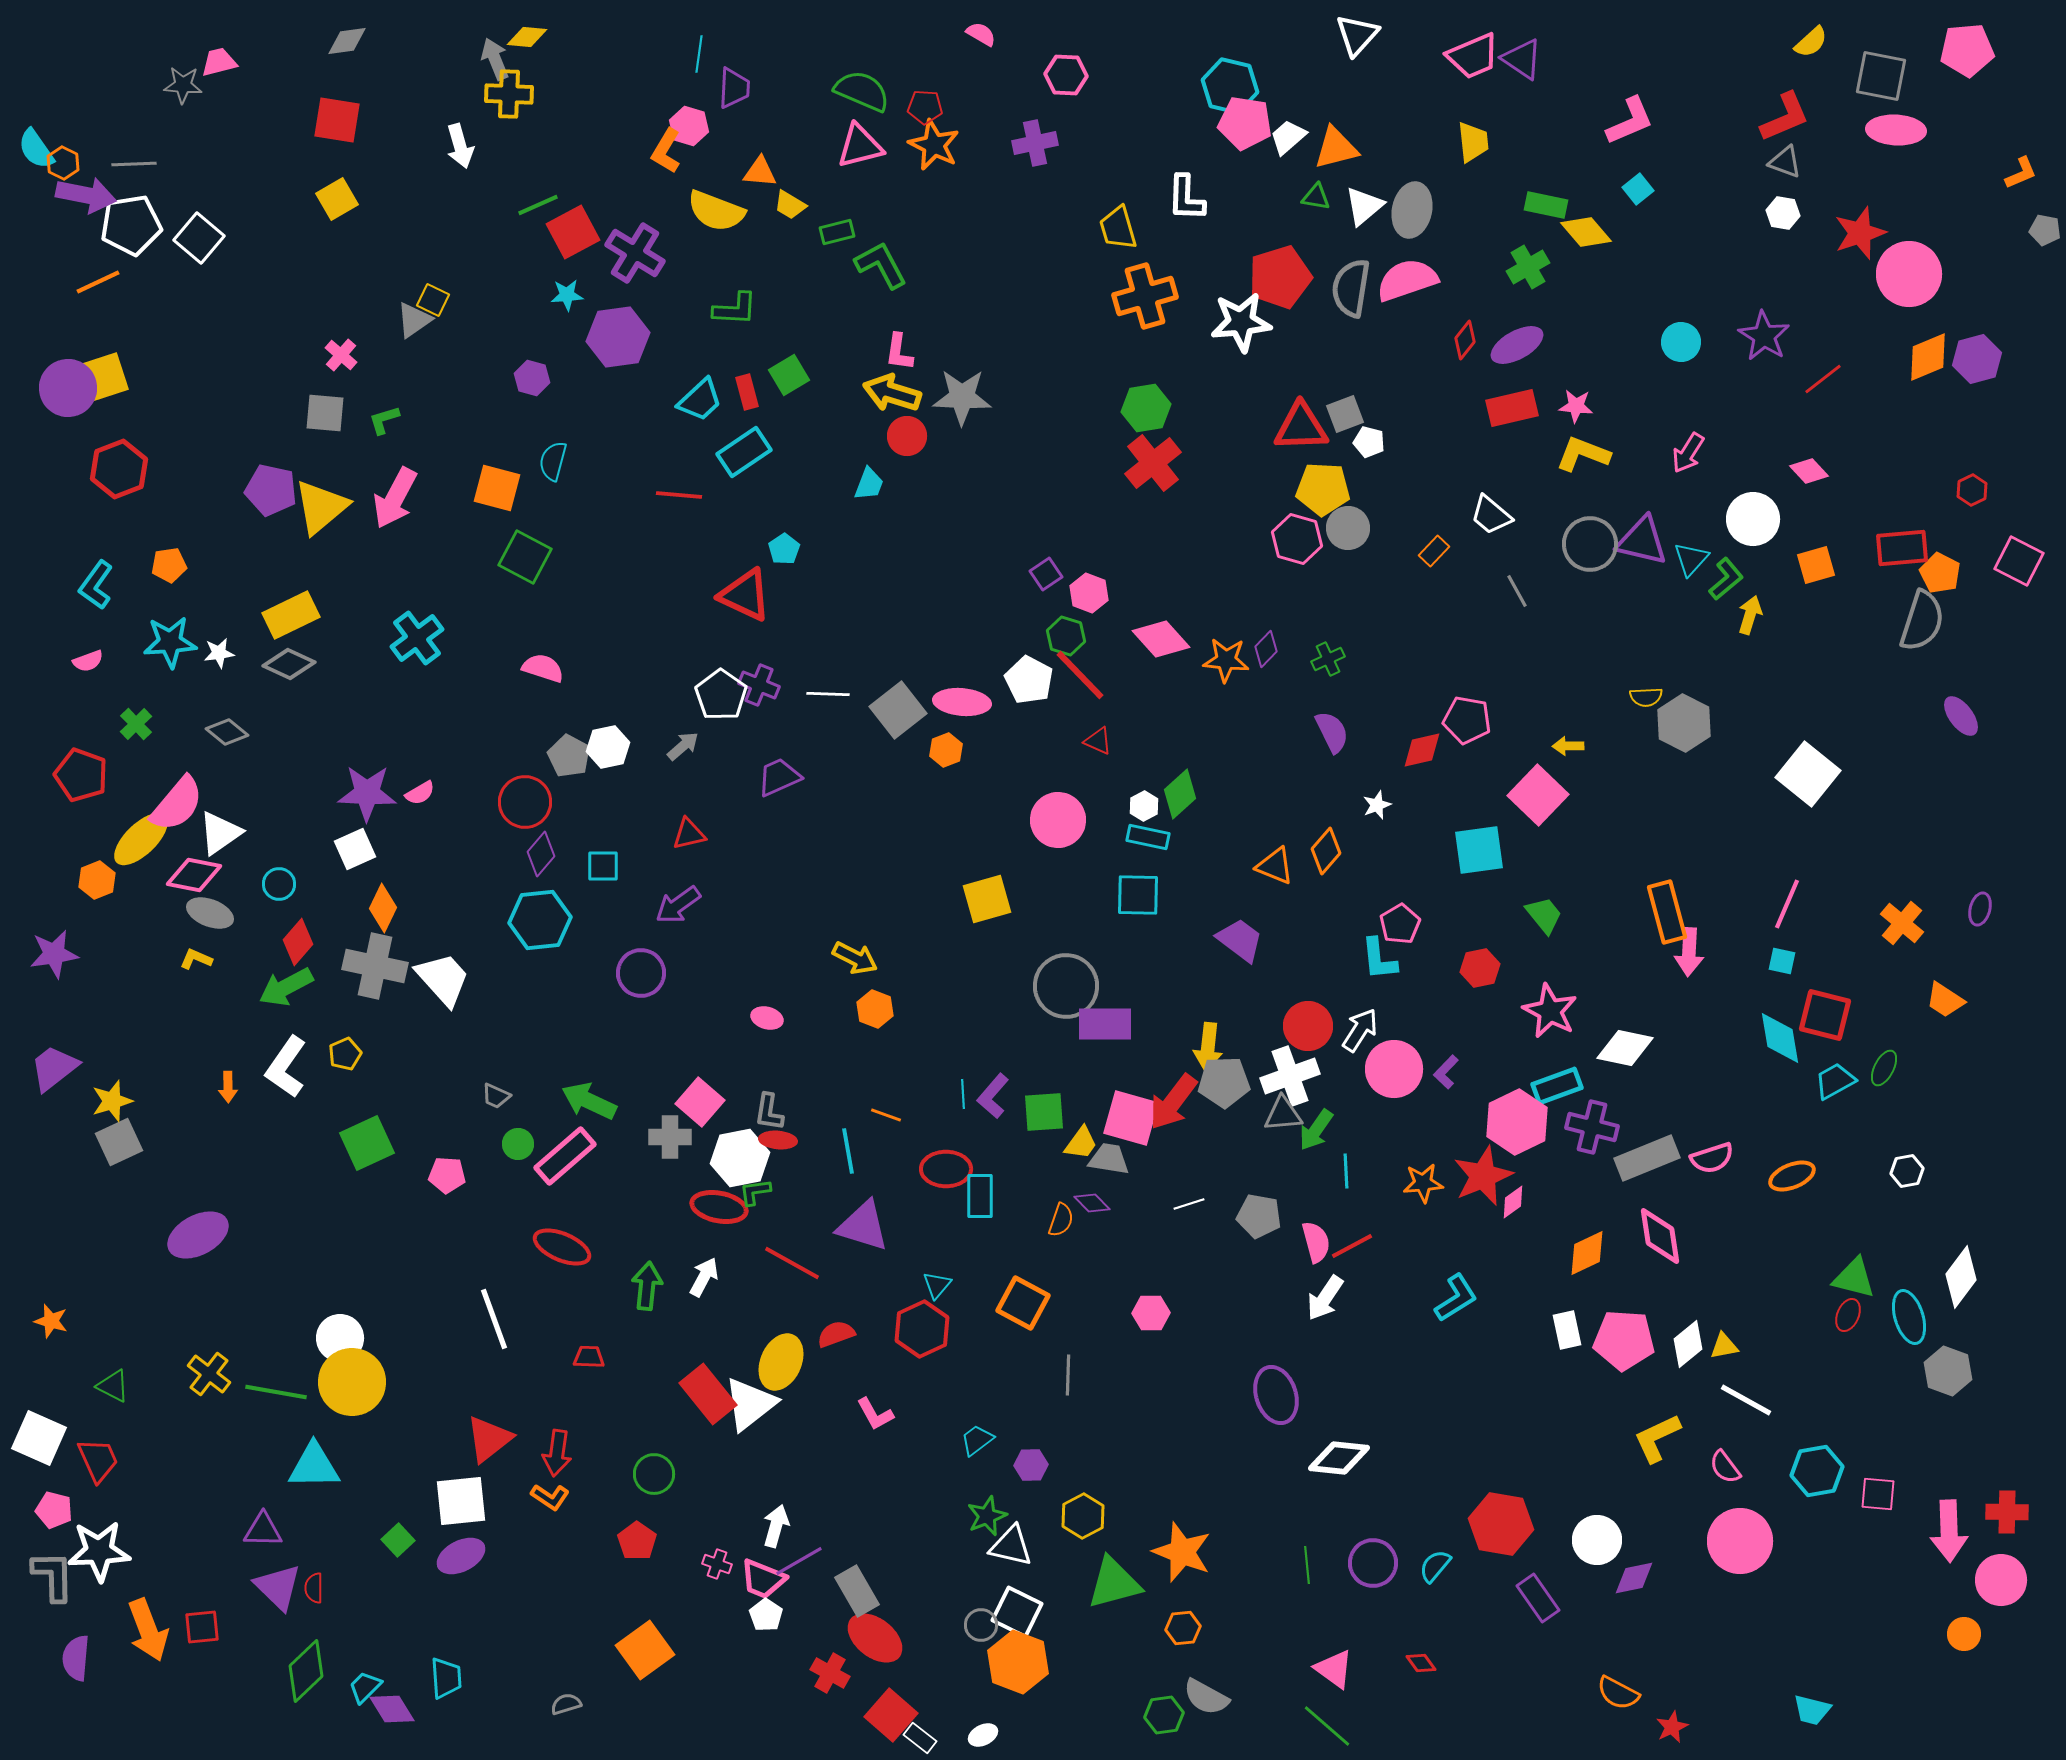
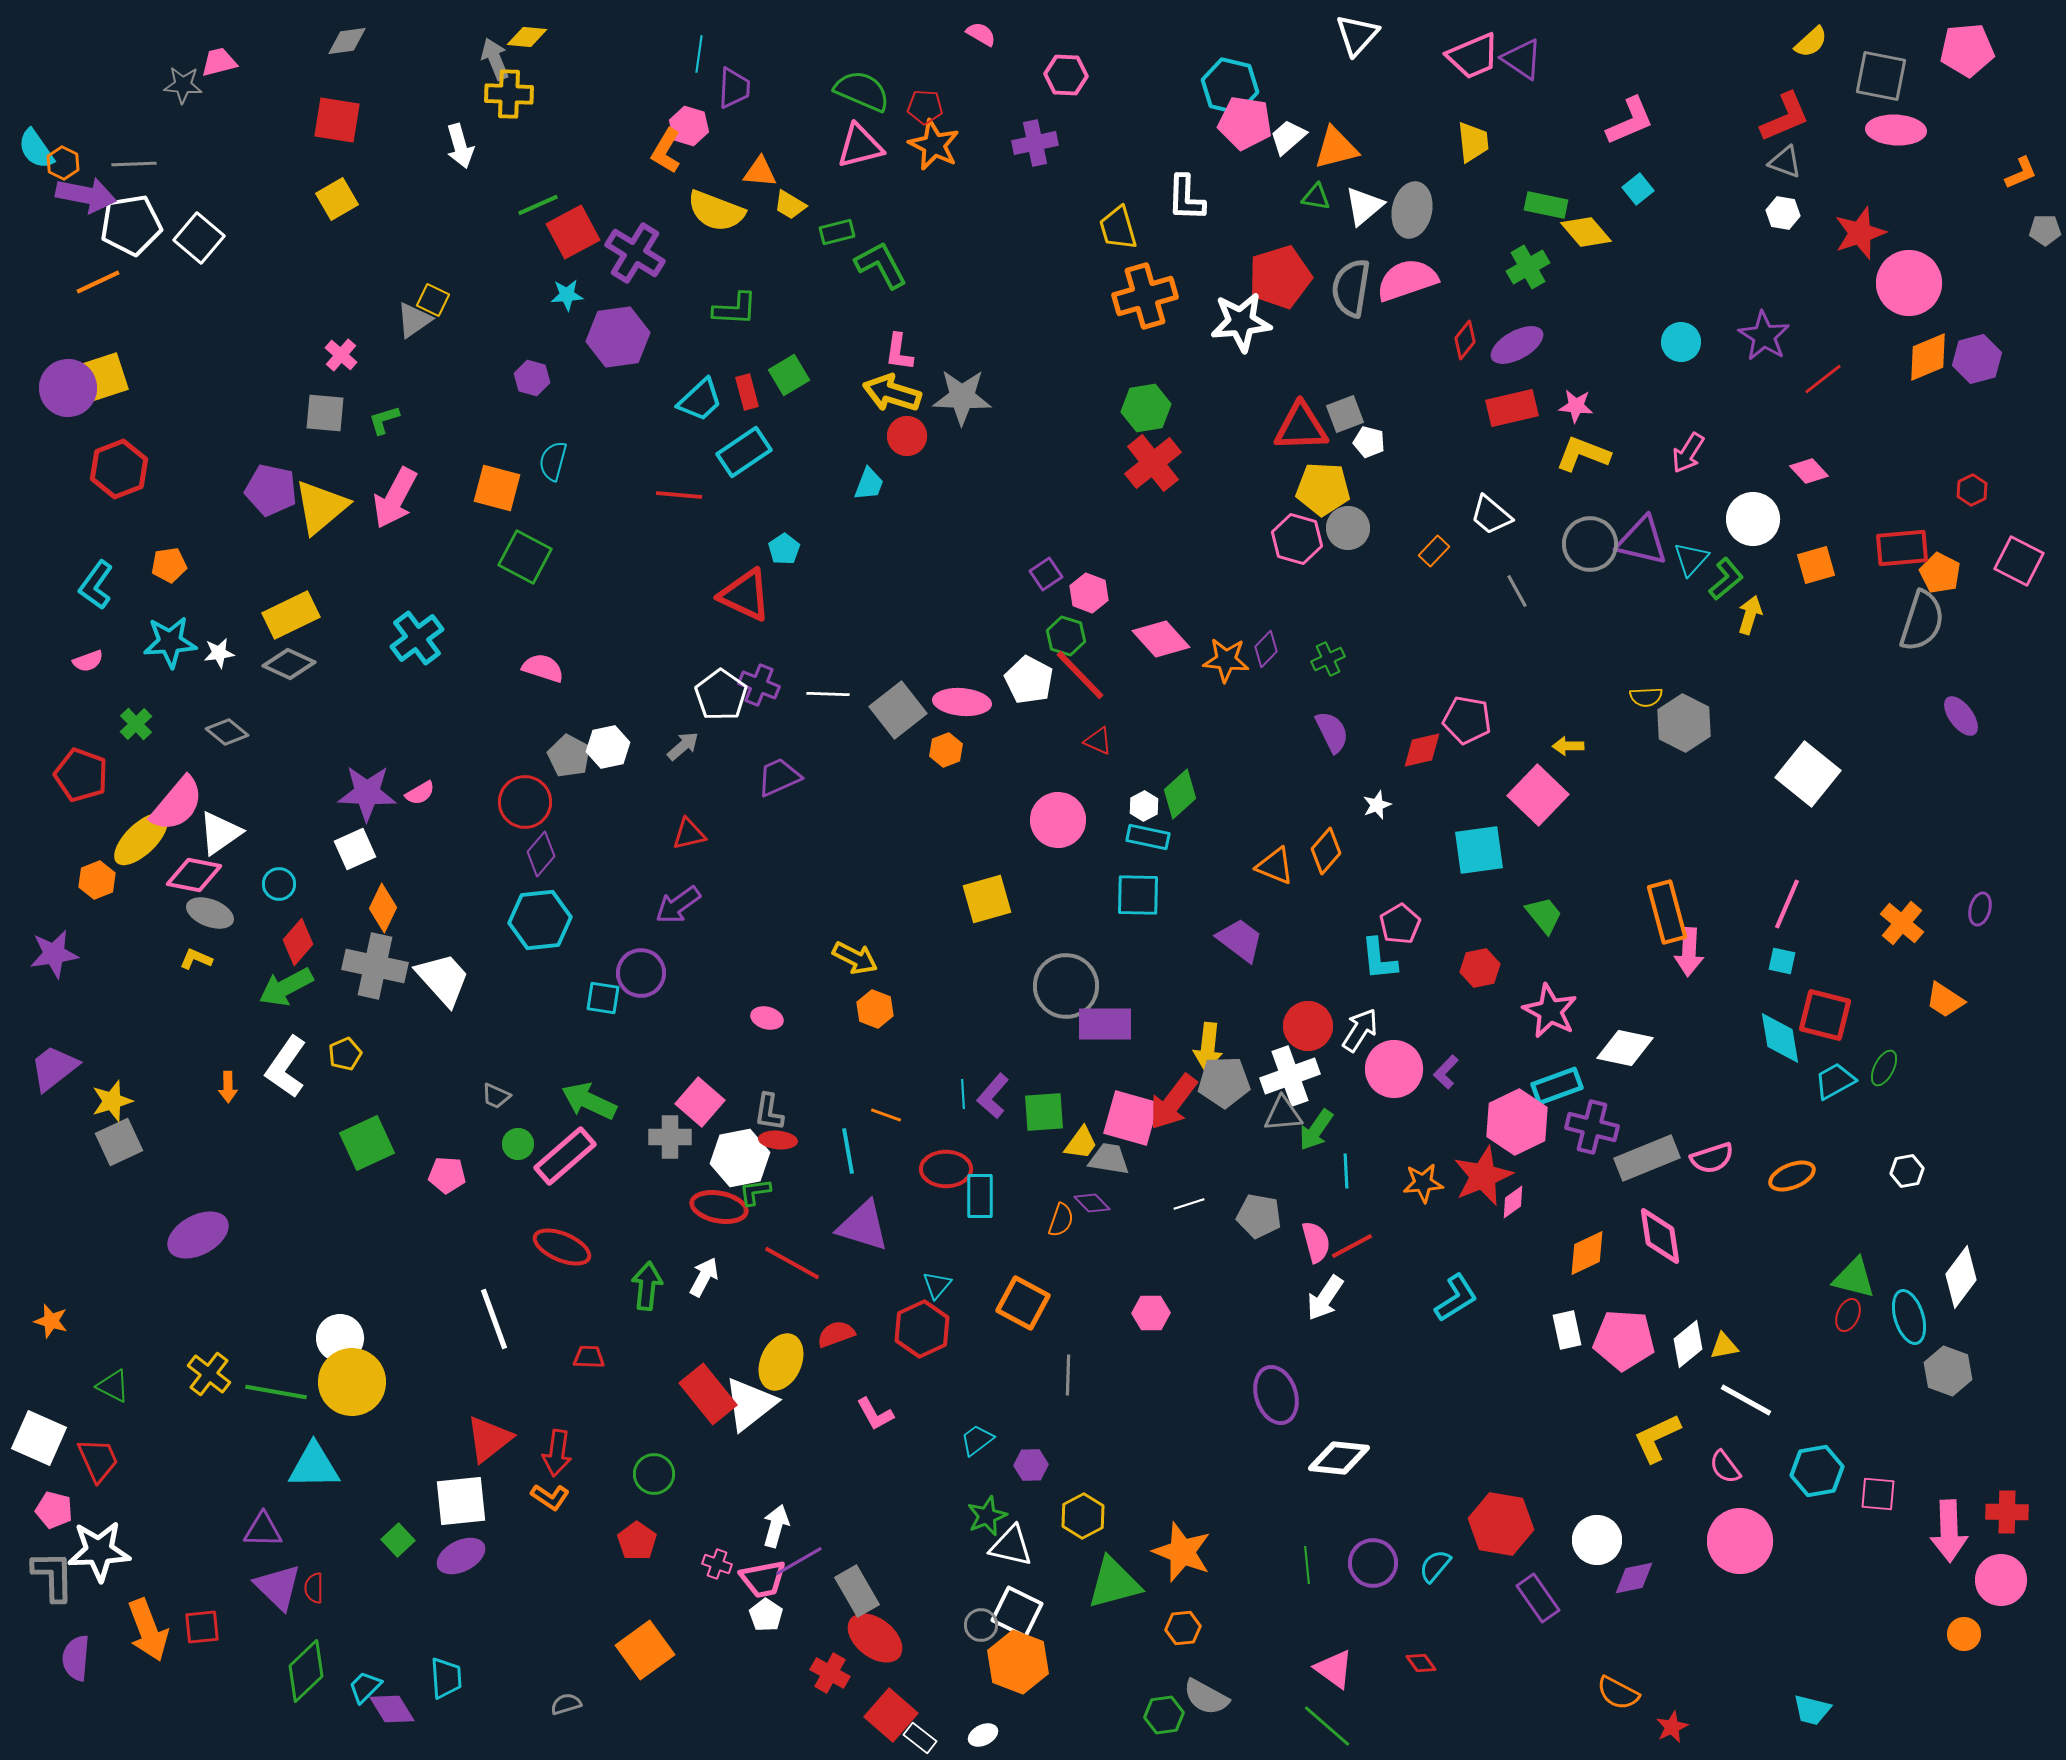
gray pentagon at (2045, 230): rotated 12 degrees counterclockwise
pink circle at (1909, 274): moved 9 px down
cyan square at (603, 866): moved 132 px down; rotated 9 degrees clockwise
pink trapezoid at (763, 1579): rotated 33 degrees counterclockwise
